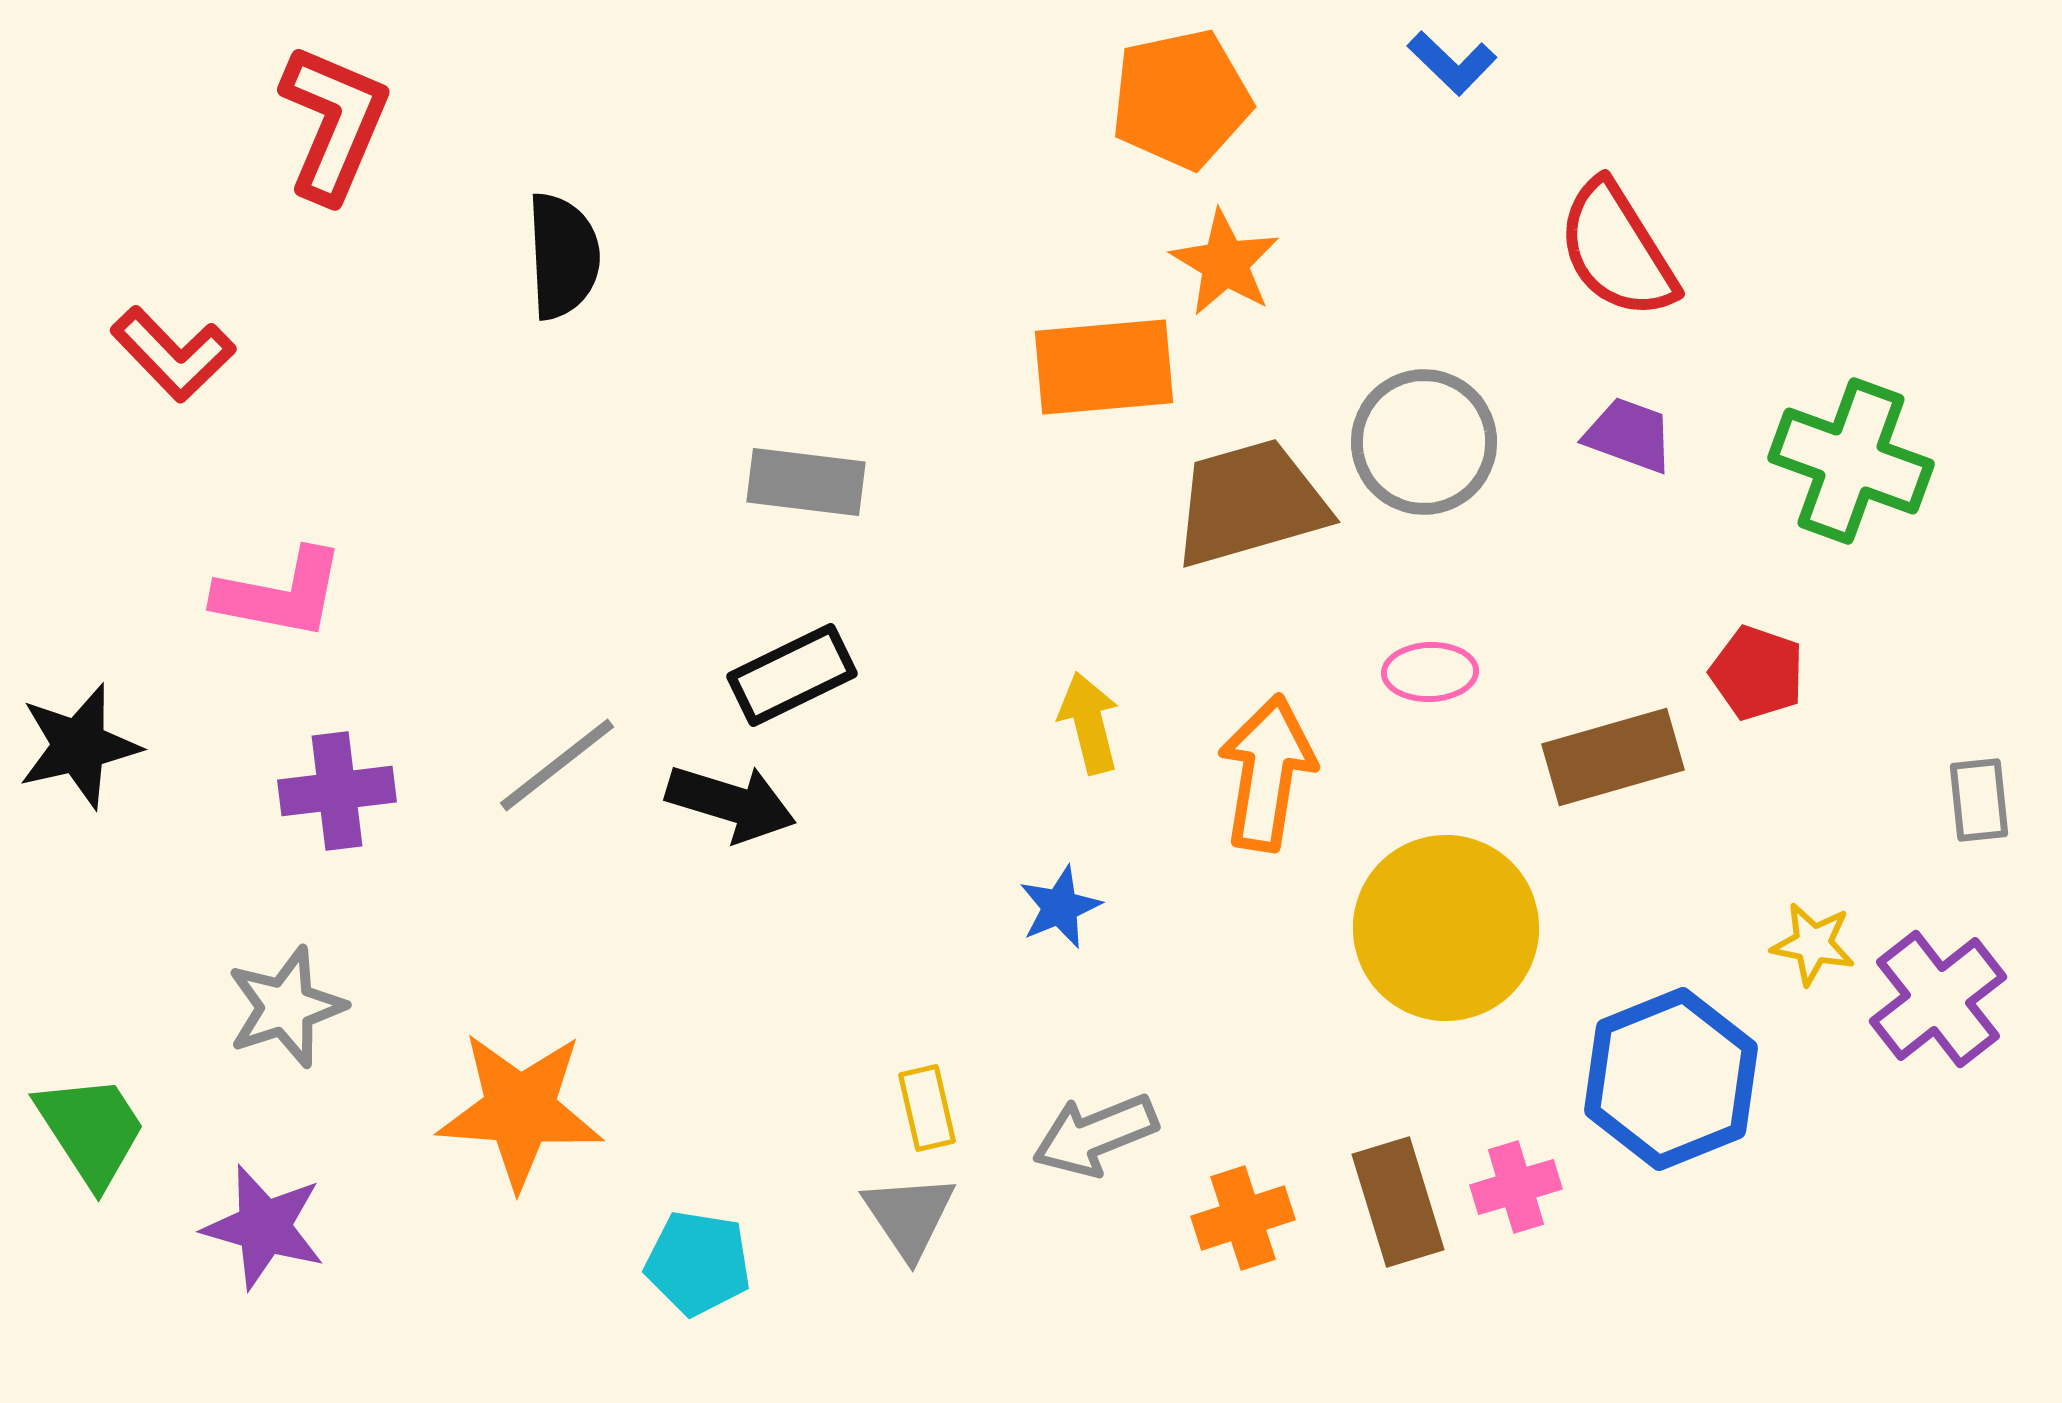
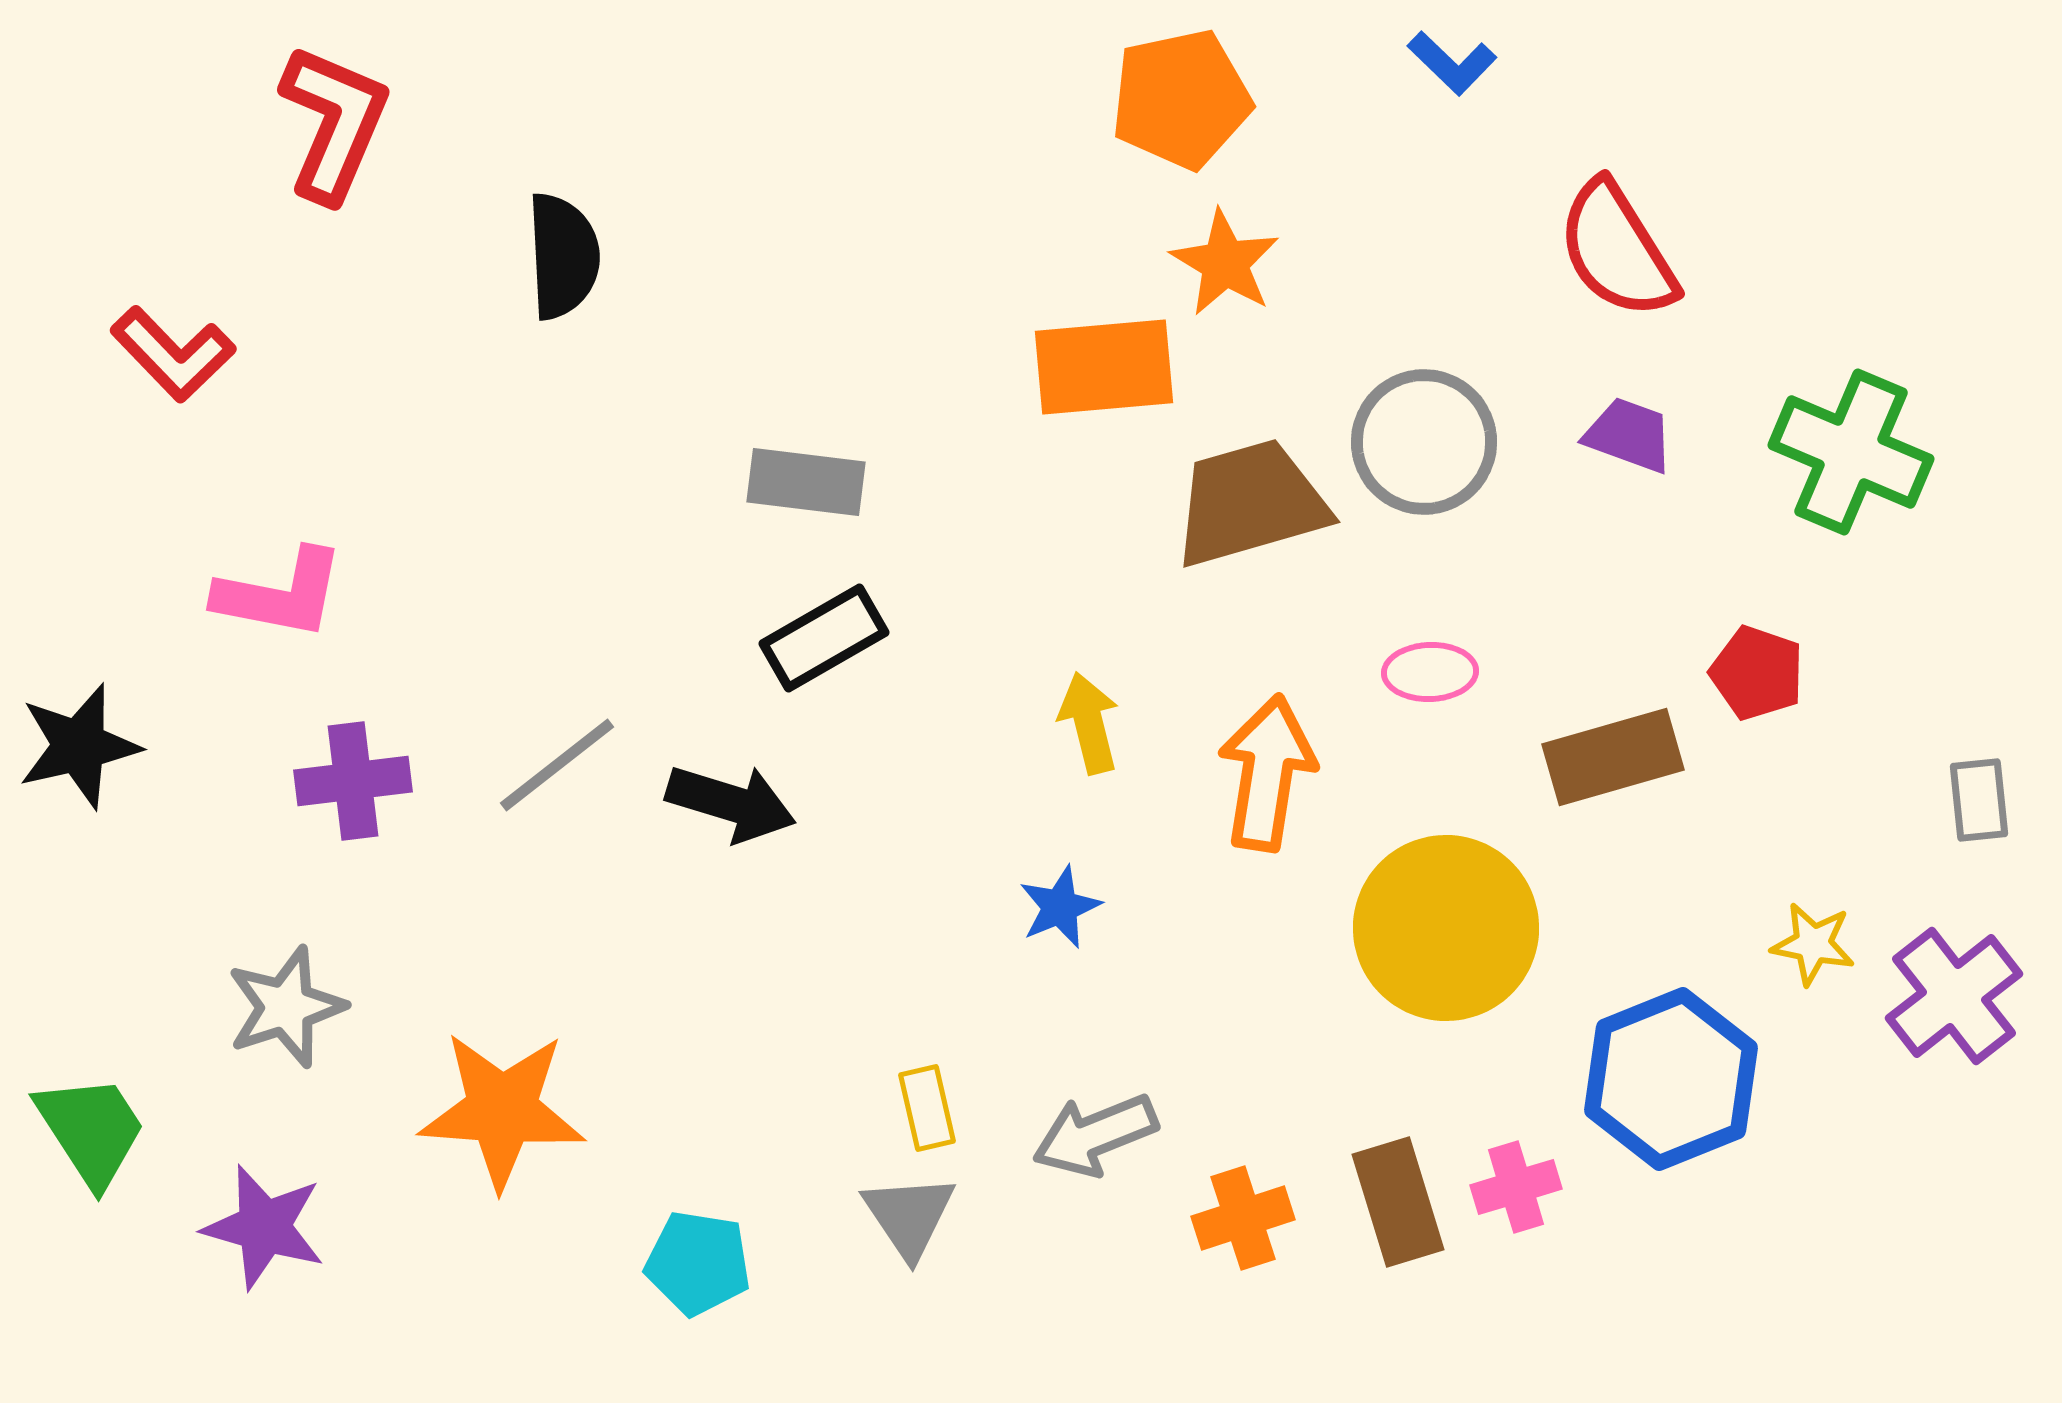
green cross at (1851, 461): moved 9 px up; rotated 3 degrees clockwise
black rectangle at (792, 675): moved 32 px right, 37 px up; rotated 4 degrees counterclockwise
purple cross at (337, 791): moved 16 px right, 10 px up
purple cross at (1938, 999): moved 16 px right, 3 px up
orange star at (520, 1110): moved 18 px left
